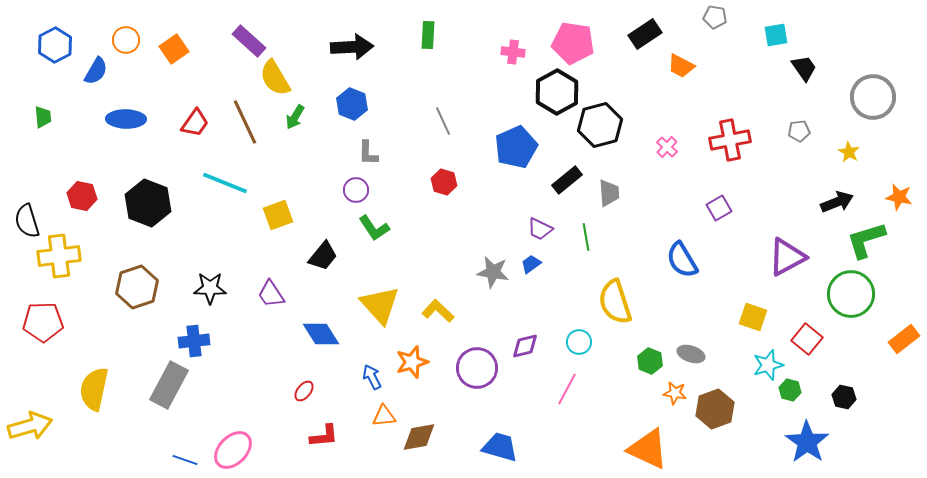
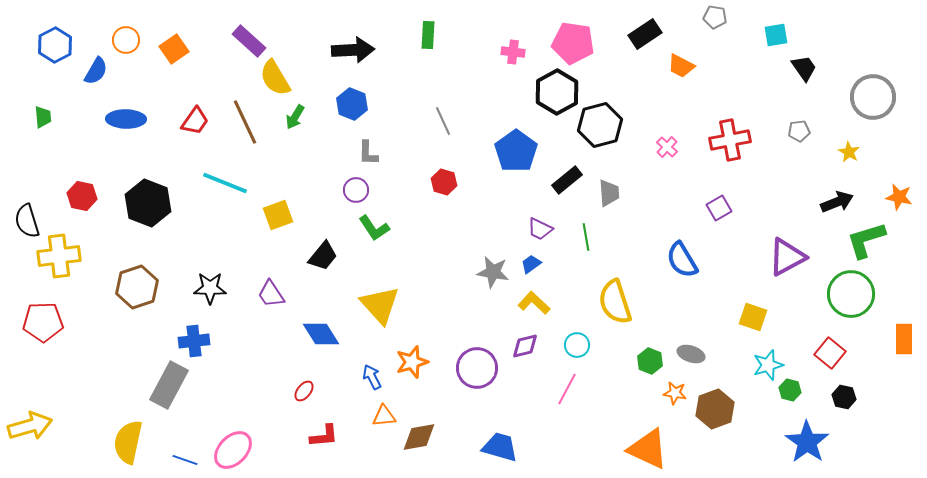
black arrow at (352, 47): moved 1 px right, 3 px down
red trapezoid at (195, 123): moved 2 px up
blue pentagon at (516, 147): moved 4 px down; rotated 12 degrees counterclockwise
yellow L-shape at (438, 311): moved 96 px right, 8 px up
red square at (807, 339): moved 23 px right, 14 px down
orange rectangle at (904, 339): rotated 52 degrees counterclockwise
cyan circle at (579, 342): moved 2 px left, 3 px down
yellow semicircle at (94, 389): moved 34 px right, 53 px down
